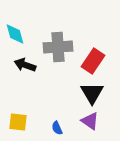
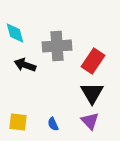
cyan diamond: moved 1 px up
gray cross: moved 1 px left, 1 px up
purple triangle: rotated 12 degrees clockwise
blue semicircle: moved 4 px left, 4 px up
